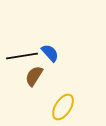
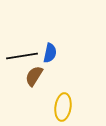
blue semicircle: rotated 54 degrees clockwise
yellow ellipse: rotated 24 degrees counterclockwise
